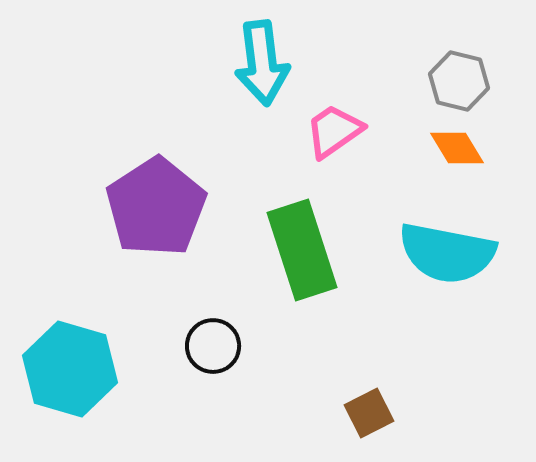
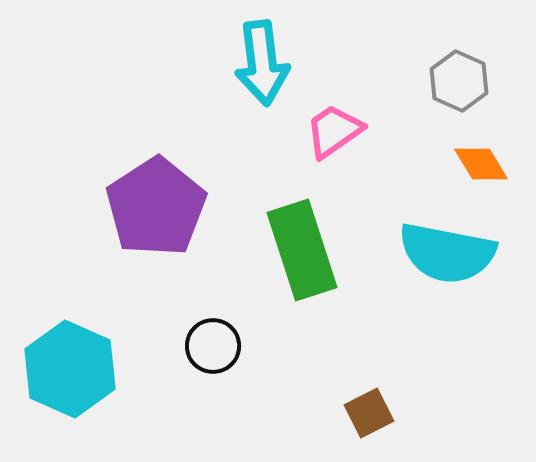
gray hexagon: rotated 10 degrees clockwise
orange diamond: moved 24 px right, 16 px down
cyan hexagon: rotated 8 degrees clockwise
